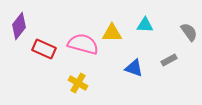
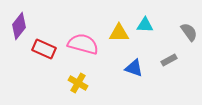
yellow triangle: moved 7 px right
